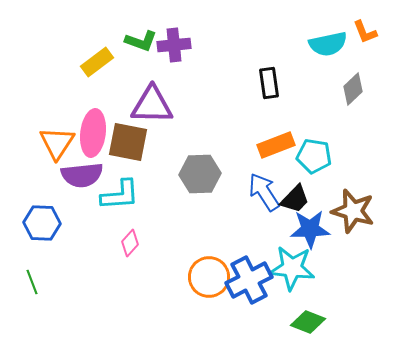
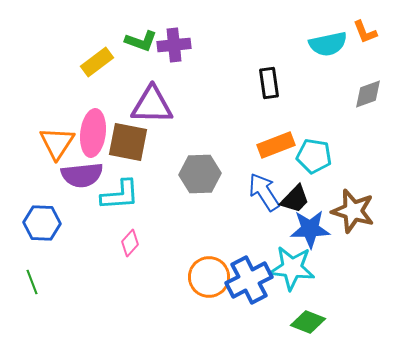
gray diamond: moved 15 px right, 5 px down; rotated 24 degrees clockwise
